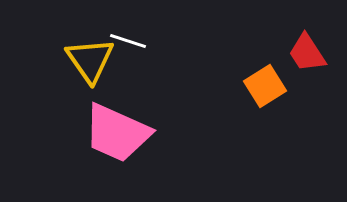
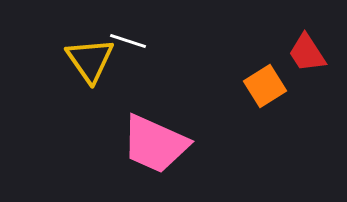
pink trapezoid: moved 38 px right, 11 px down
